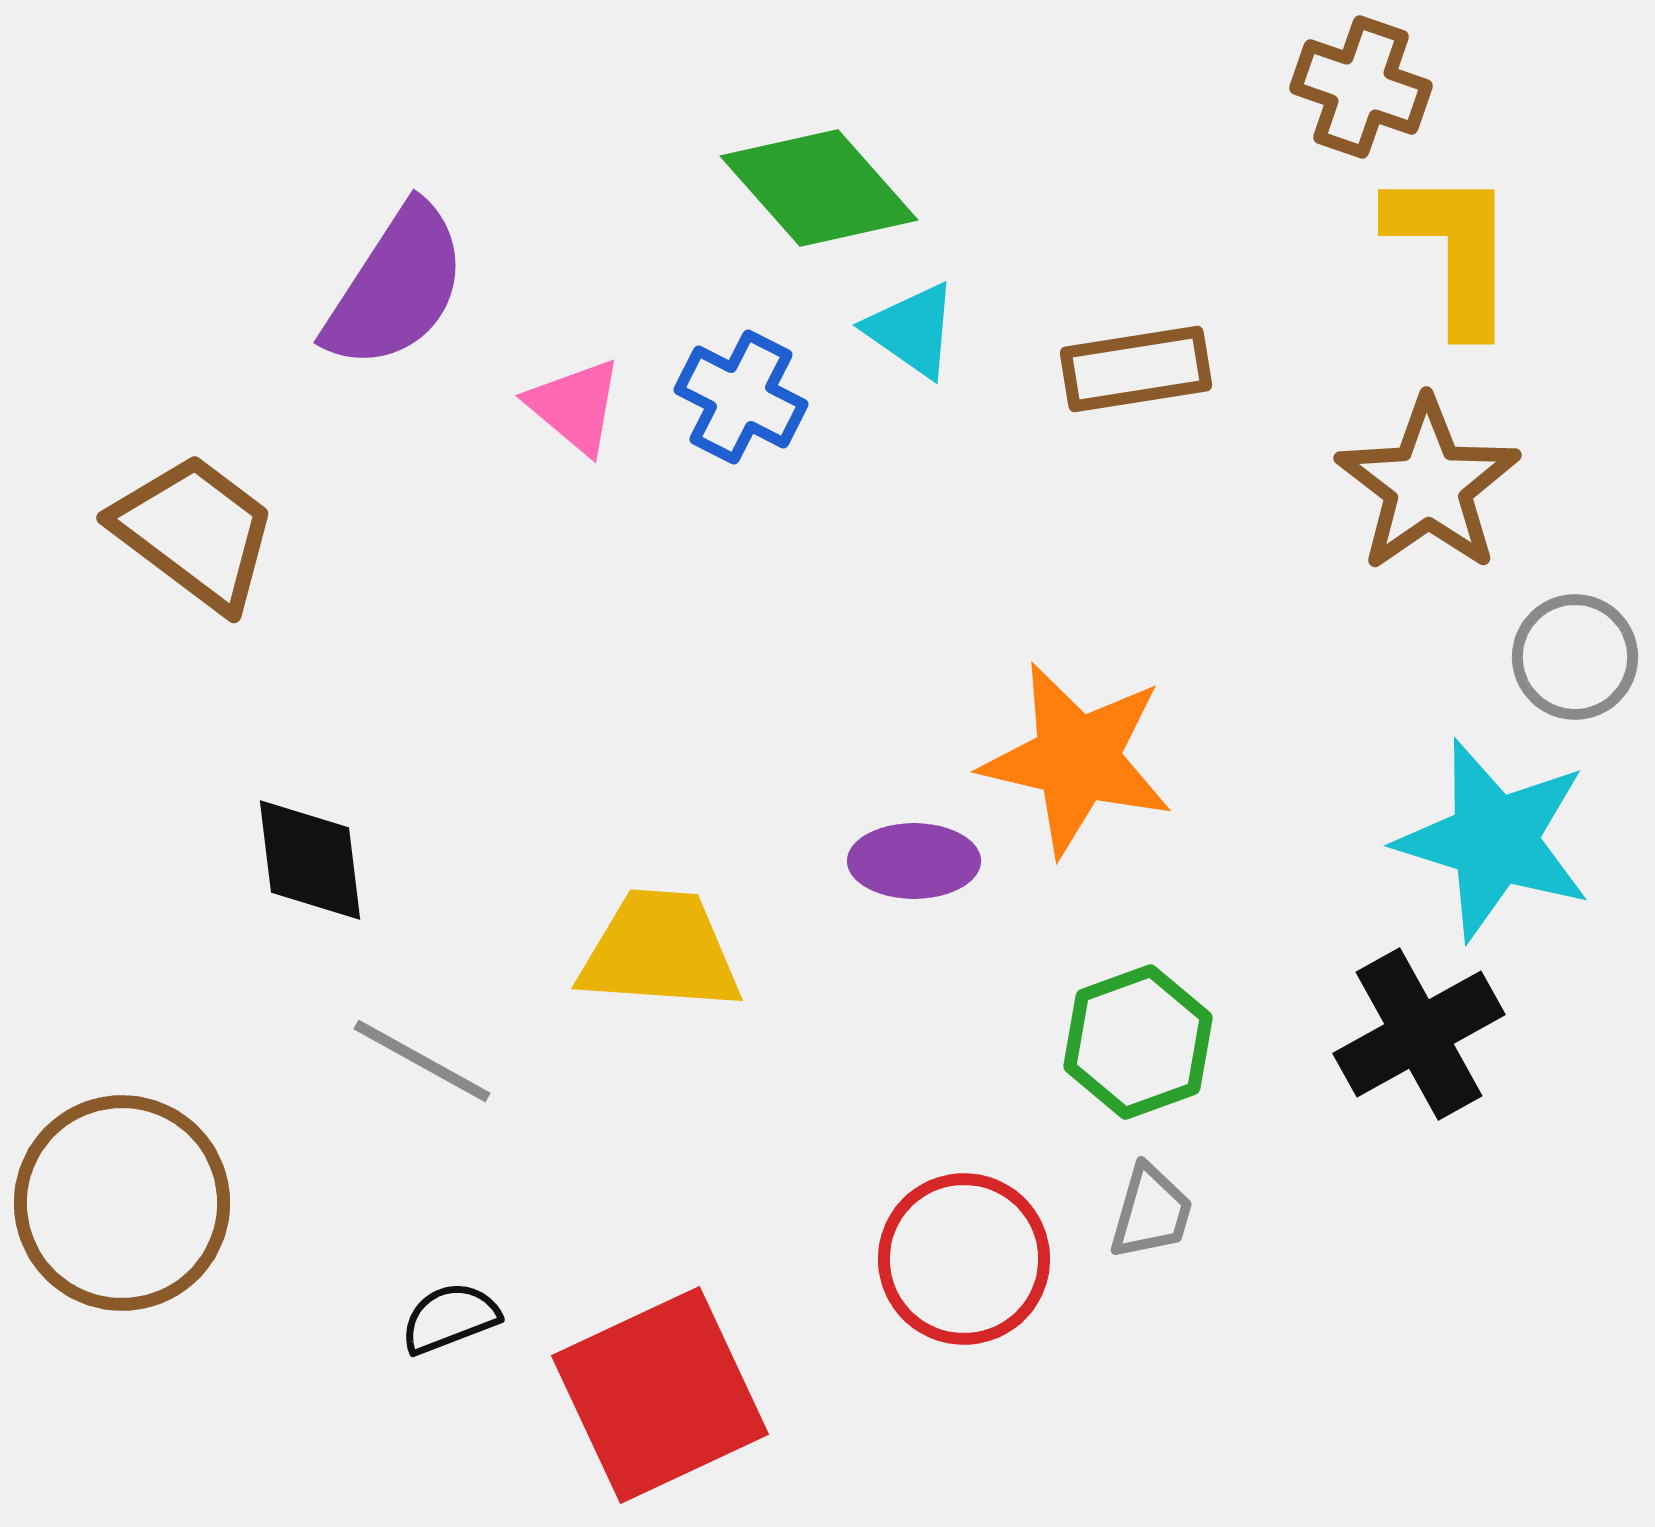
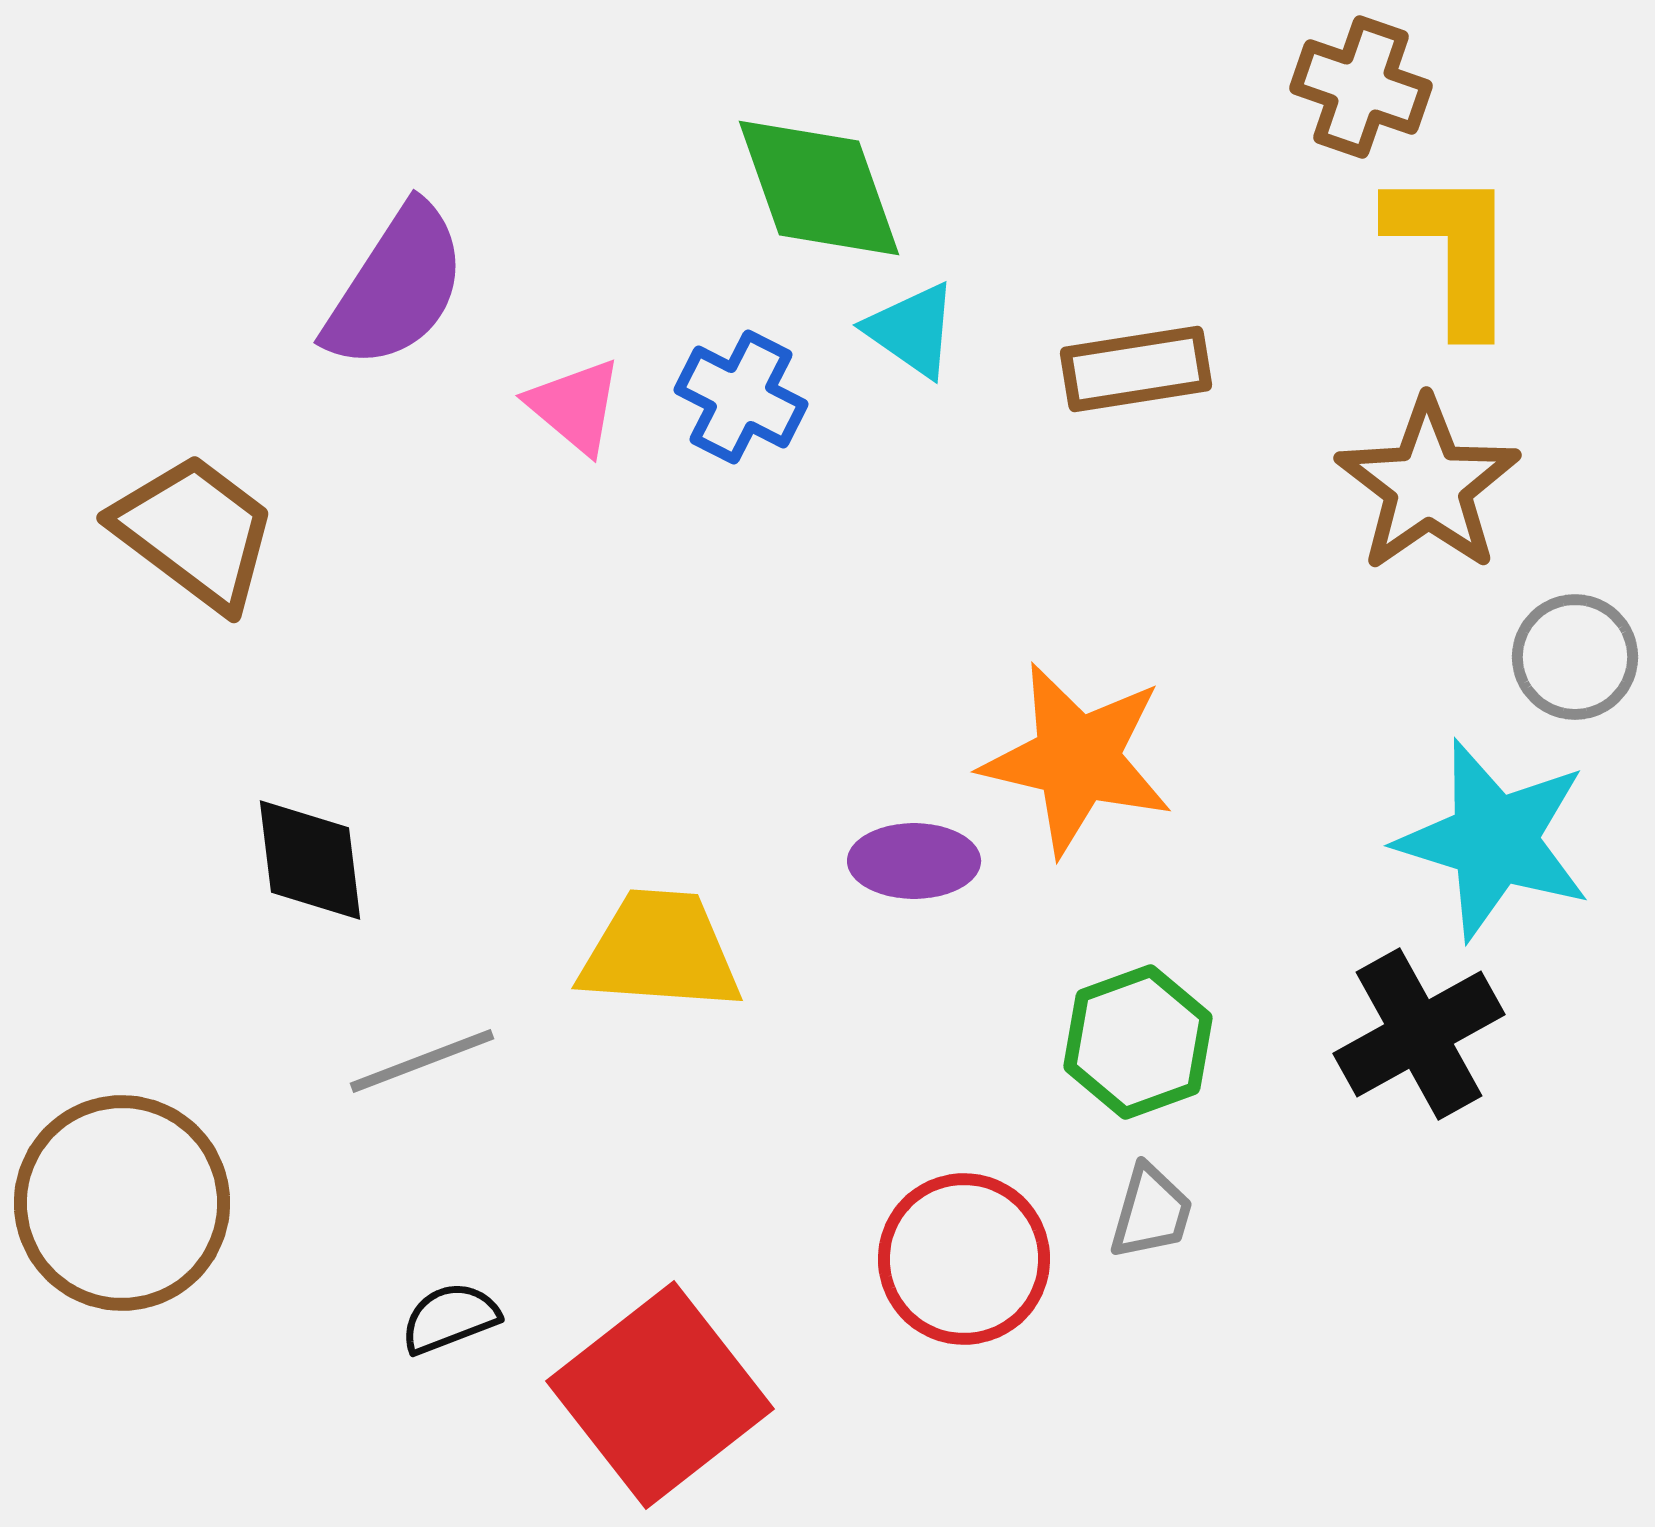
green diamond: rotated 22 degrees clockwise
gray line: rotated 50 degrees counterclockwise
red square: rotated 13 degrees counterclockwise
